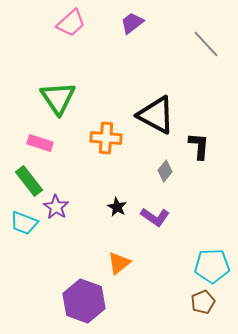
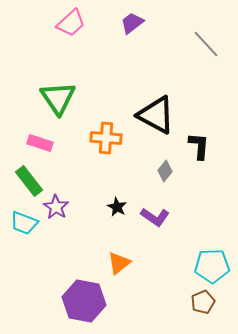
purple hexagon: rotated 9 degrees counterclockwise
